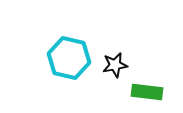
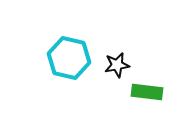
black star: moved 2 px right
